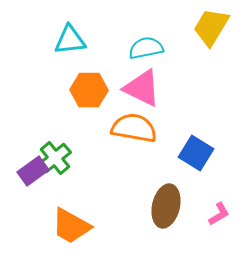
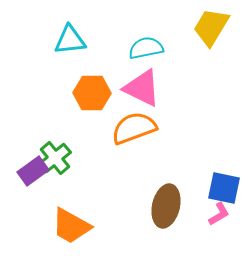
orange hexagon: moved 3 px right, 3 px down
orange semicircle: rotated 30 degrees counterclockwise
blue square: moved 28 px right, 35 px down; rotated 20 degrees counterclockwise
